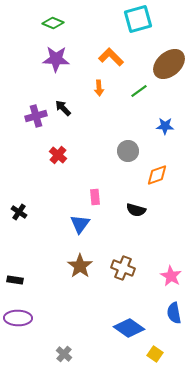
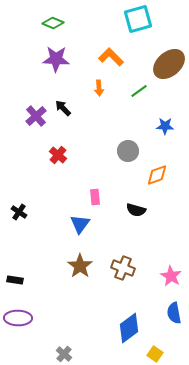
purple cross: rotated 25 degrees counterclockwise
blue diamond: rotated 72 degrees counterclockwise
